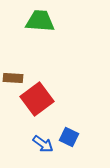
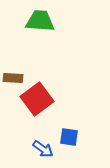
blue square: rotated 18 degrees counterclockwise
blue arrow: moved 5 px down
